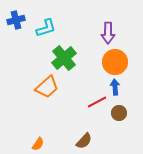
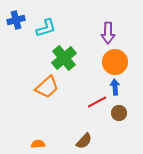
orange semicircle: rotated 128 degrees counterclockwise
